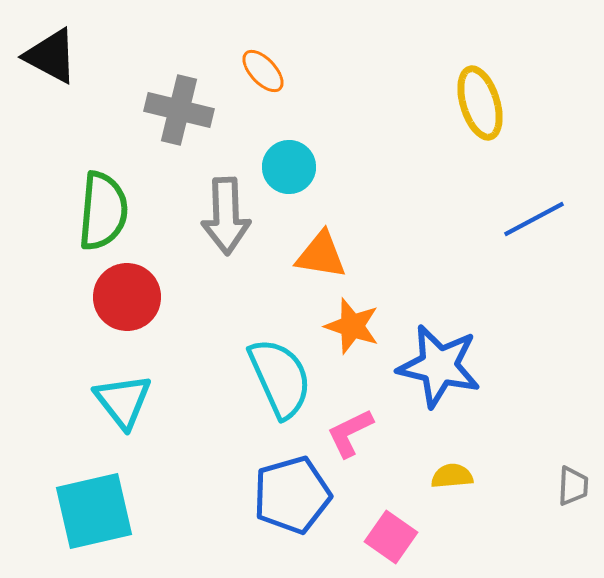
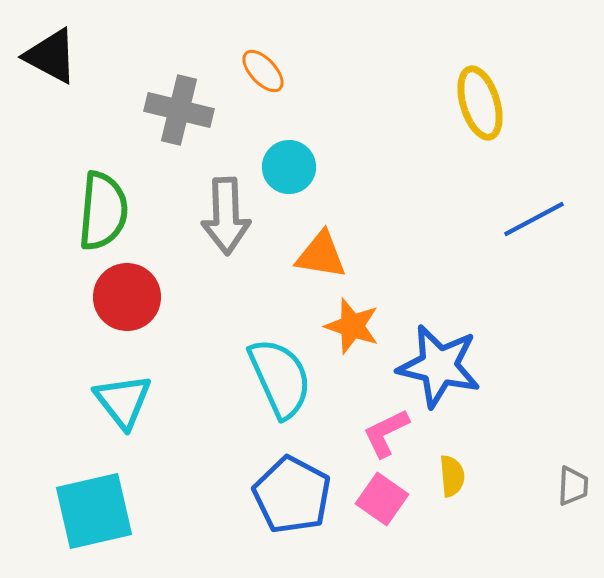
pink L-shape: moved 36 px right
yellow semicircle: rotated 90 degrees clockwise
blue pentagon: rotated 28 degrees counterclockwise
pink square: moved 9 px left, 38 px up
